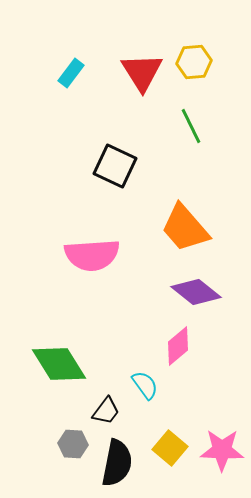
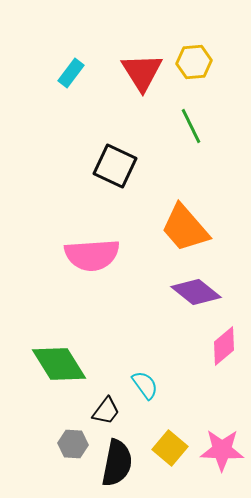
pink diamond: moved 46 px right
